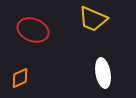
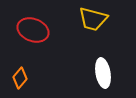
yellow trapezoid: rotated 8 degrees counterclockwise
orange diamond: rotated 25 degrees counterclockwise
